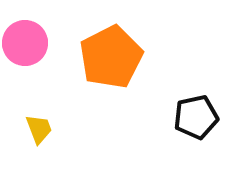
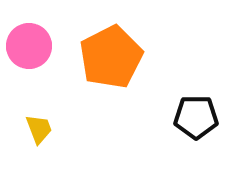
pink circle: moved 4 px right, 3 px down
black pentagon: rotated 12 degrees clockwise
